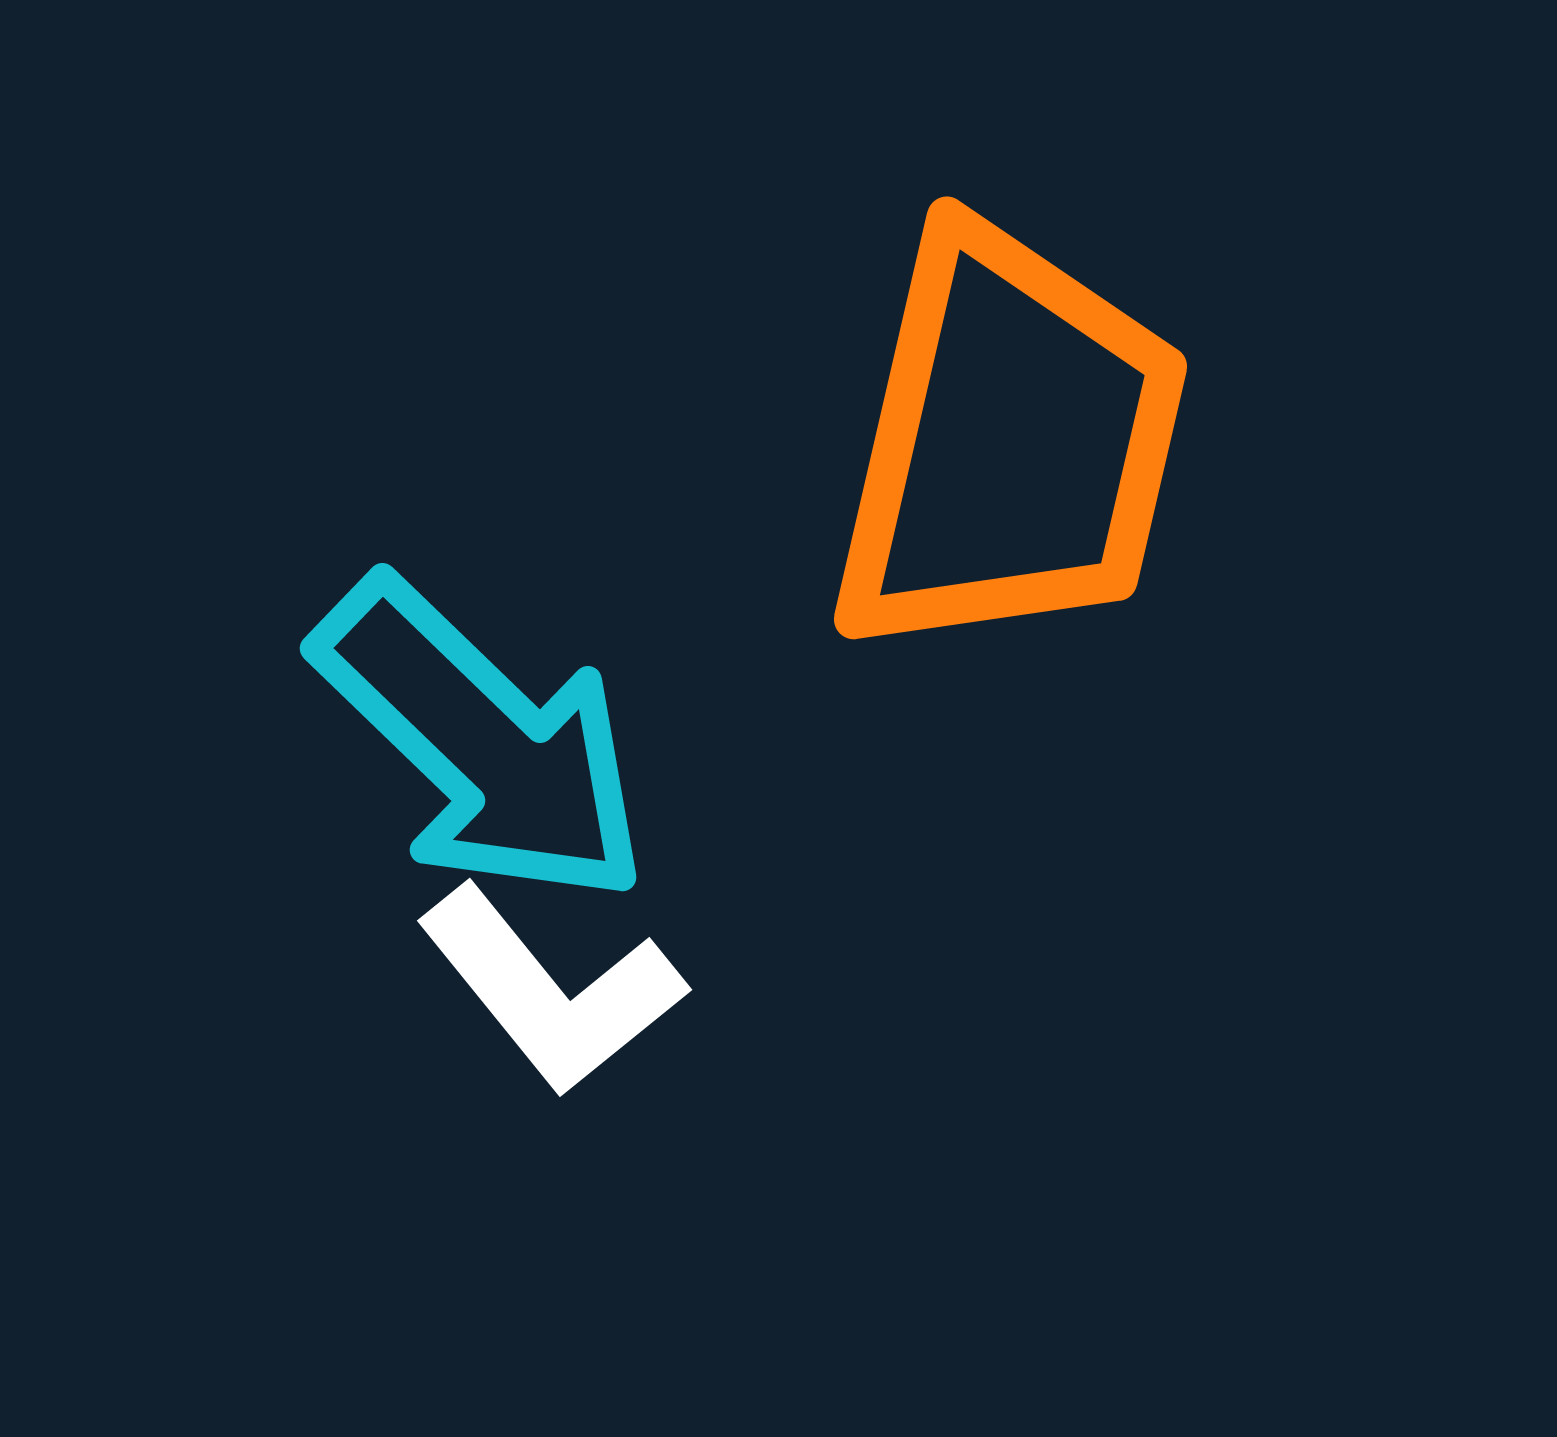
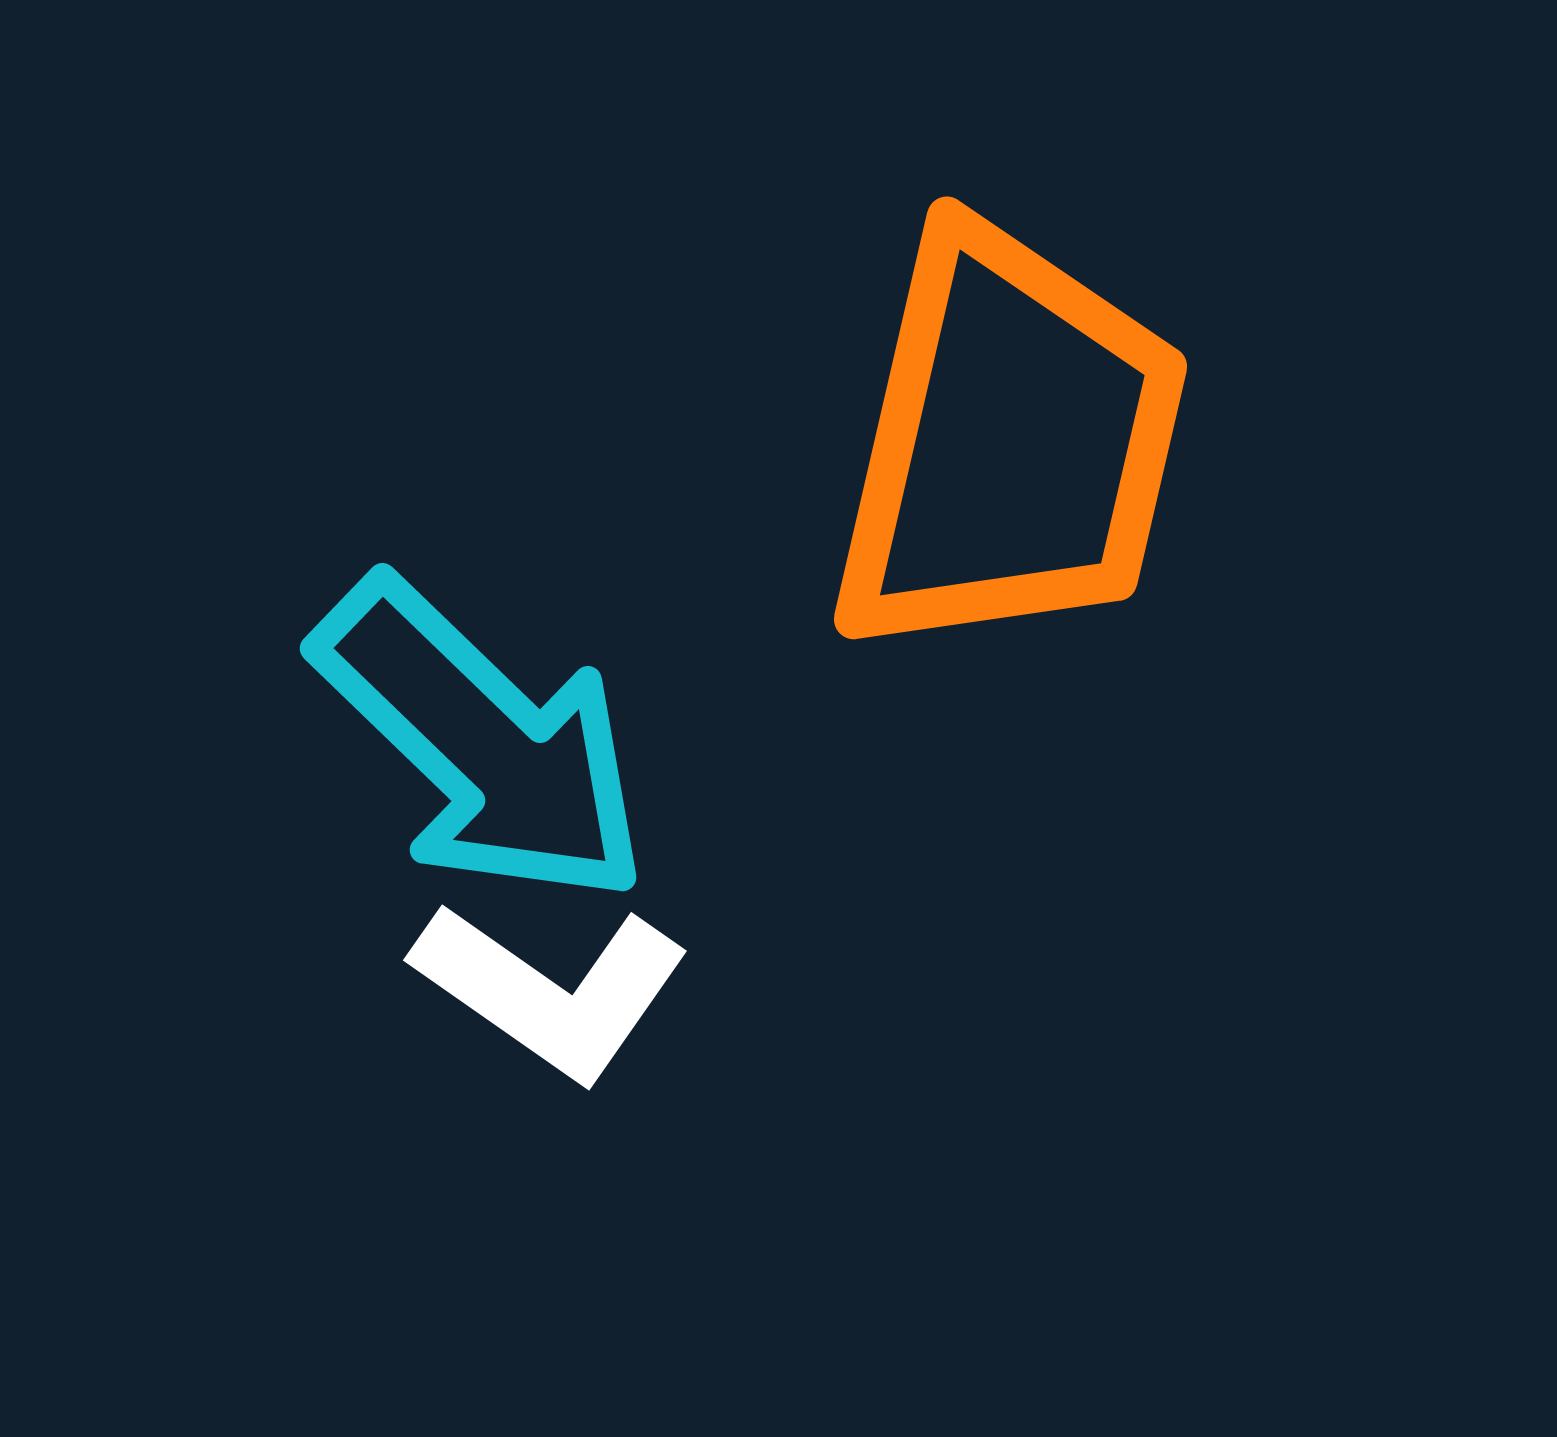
white L-shape: rotated 16 degrees counterclockwise
